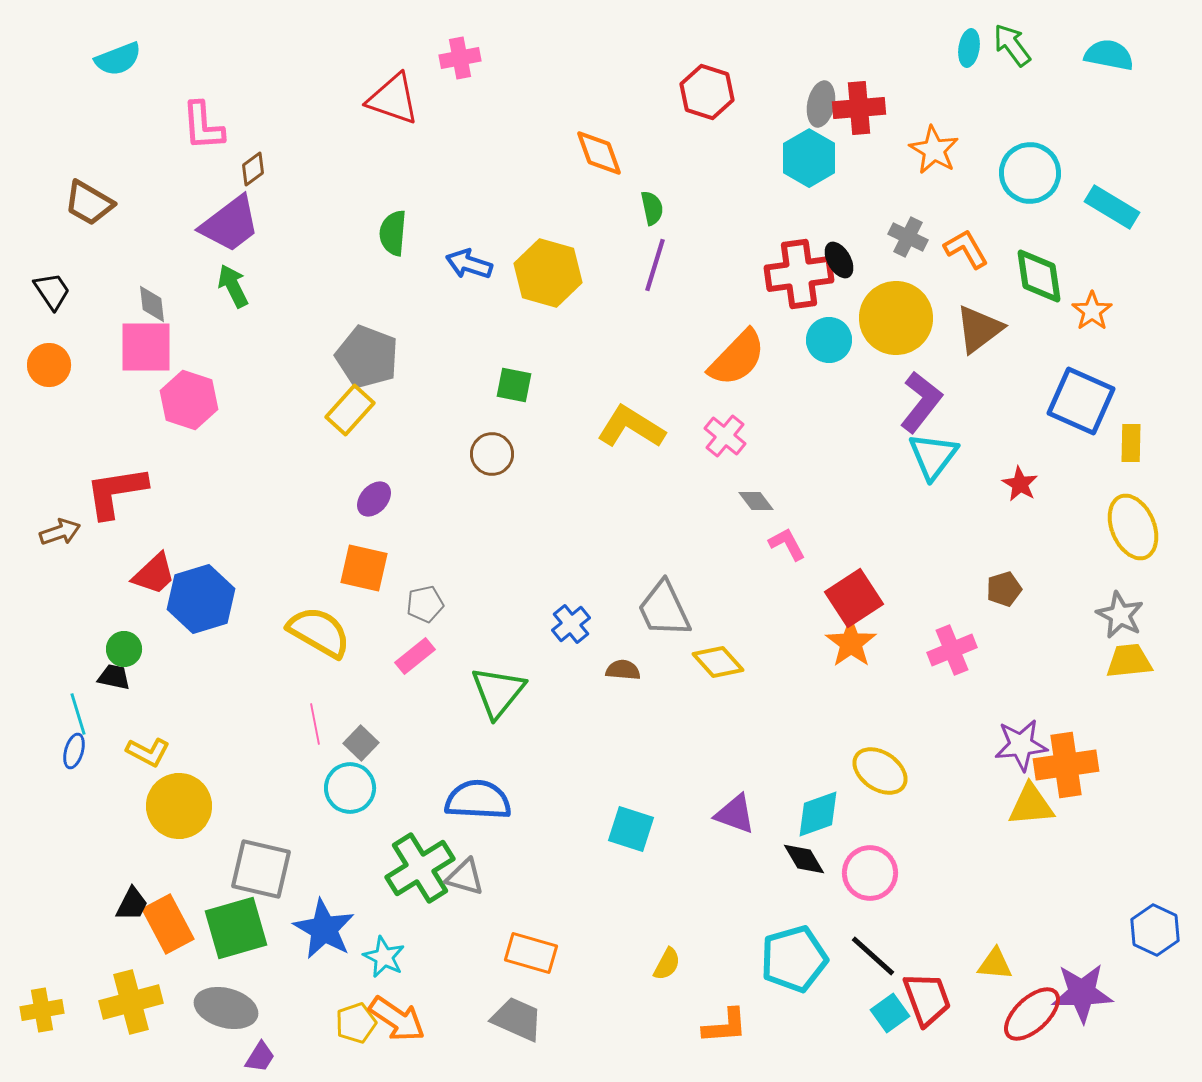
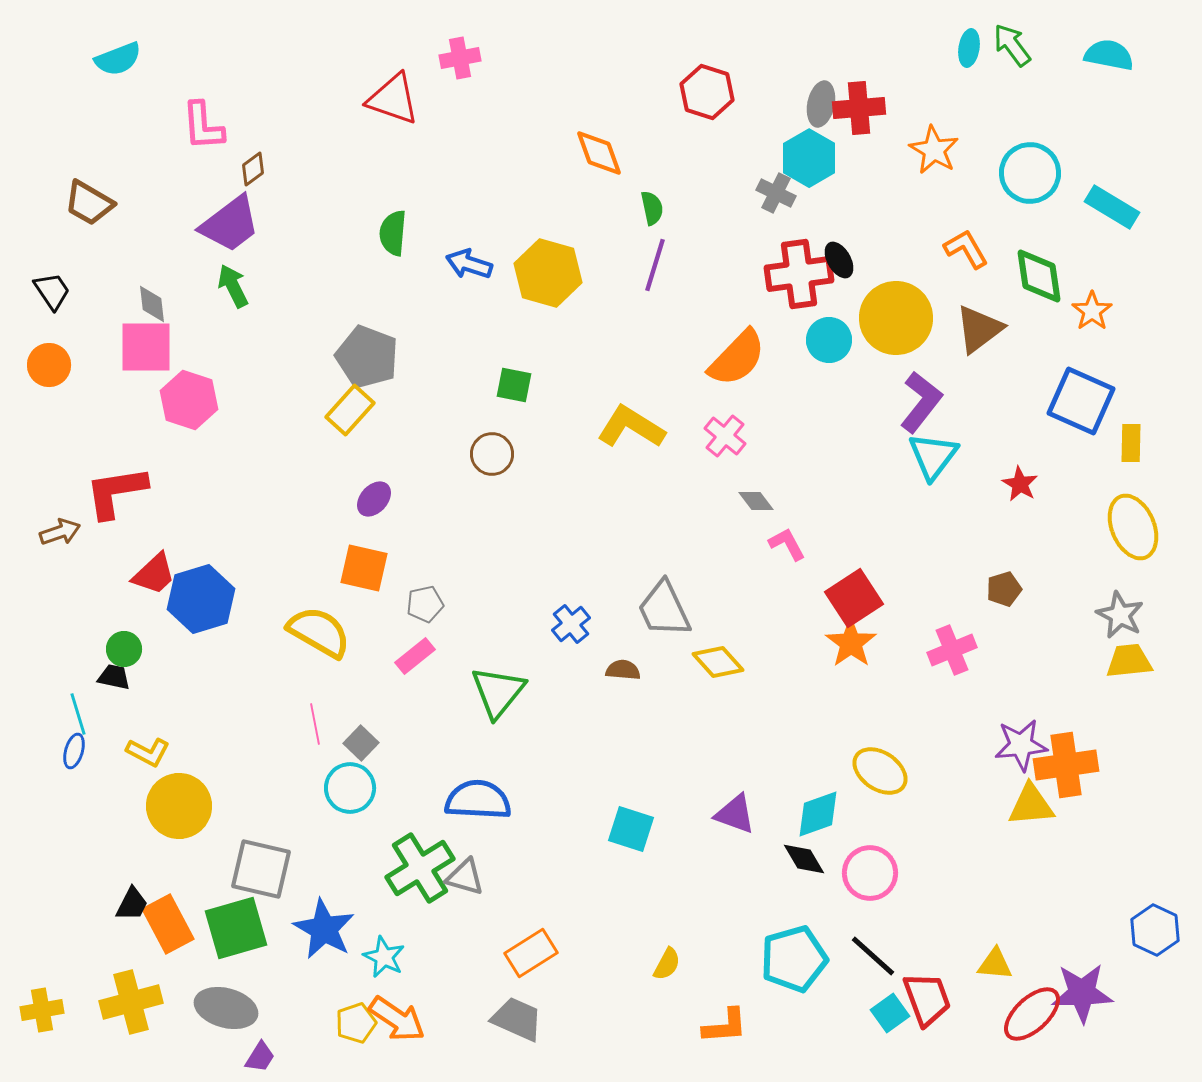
gray cross at (908, 237): moved 132 px left, 44 px up
orange rectangle at (531, 953): rotated 48 degrees counterclockwise
